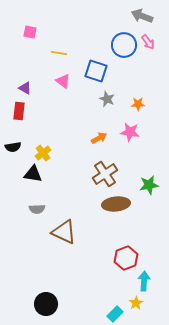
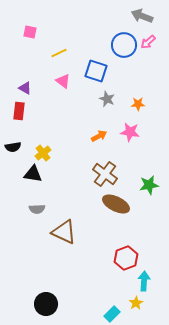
pink arrow: rotated 84 degrees clockwise
yellow line: rotated 35 degrees counterclockwise
orange arrow: moved 2 px up
brown cross: rotated 20 degrees counterclockwise
brown ellipse: rotated 32 degrees clockwise
cyan rectangle: moved 3 px left
